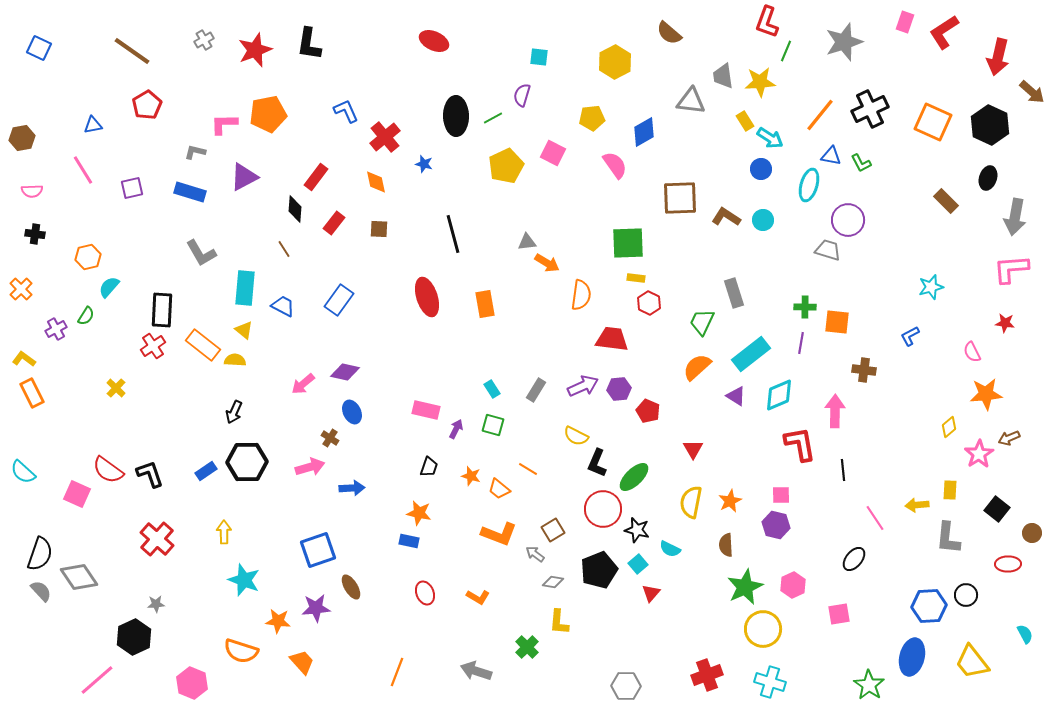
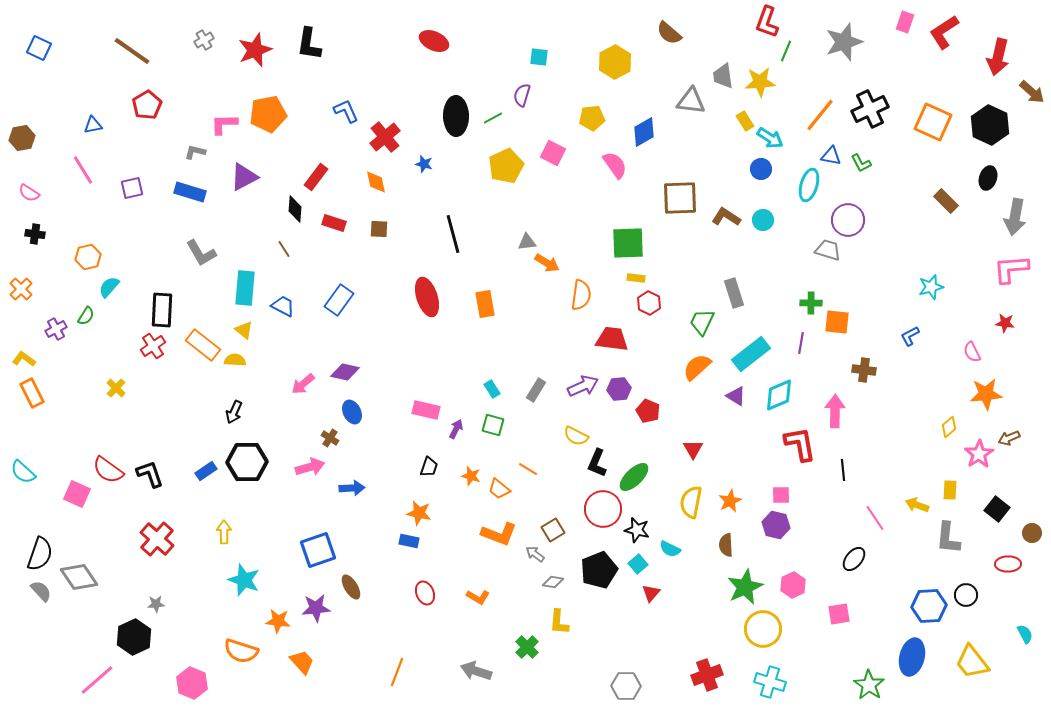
pink semicircle at (32, 191): moved 3 px left, 2 px down; rotated 35 degrees clockwise
red rectangle at (334, 223): rotated 70 degrees clockwise
green cross at (805, 307): moved 6 px right, 4 px up
yellow arrow at (917, 505): rotated 25 degrees clockwise
